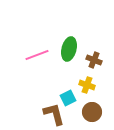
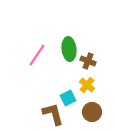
green ellipse: rotated 20 degrees counterclockwise
pink line: rotated 35 degrees counterclockwise
brown cross: moved 6 px left, 1 px down
yellow cross: rotated 21 degrees clockwise
brown L-shape: moved 1 px left
